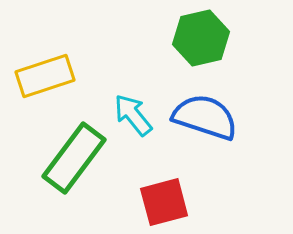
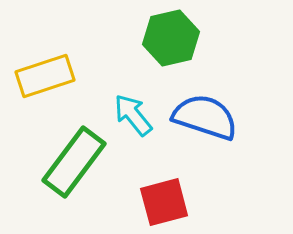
green hexagon: moved 30 px left
green rectangle: moved 4 px down
